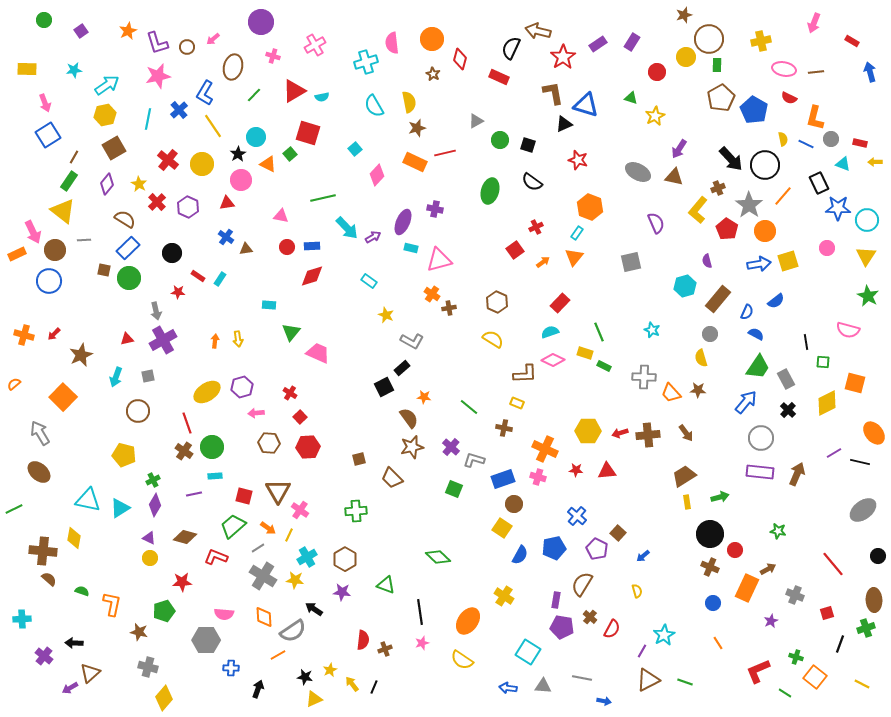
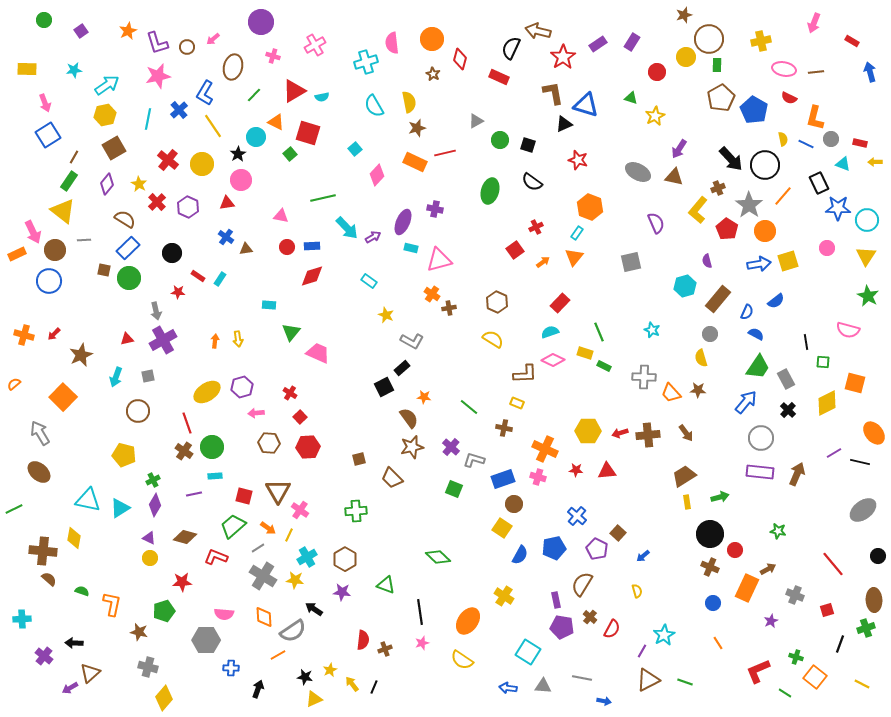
orange triangle at (268, 164): moved 8 px right, 42 px up
purple rectangle at (556, 600): rotated 21 degrees counterclockwise
red square at (827, 613): moved 3 px up
